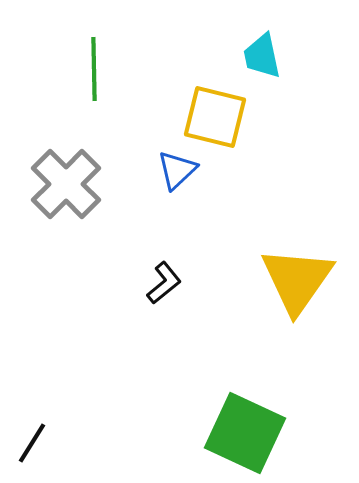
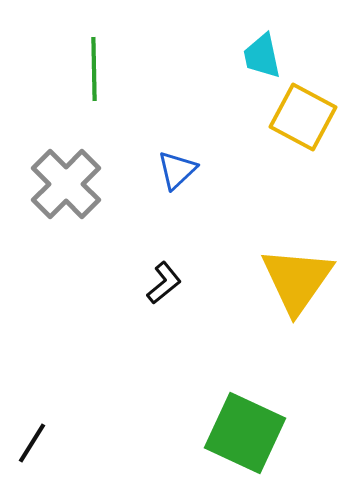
yellow square: moved 88 px right; rotated 14 degrees clockwise
